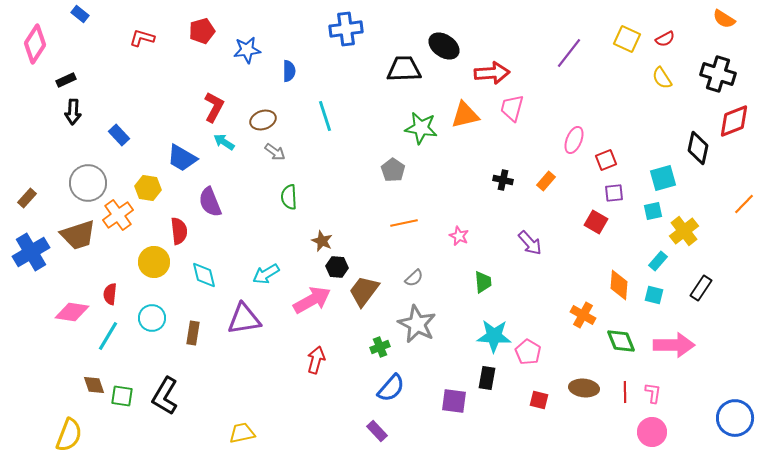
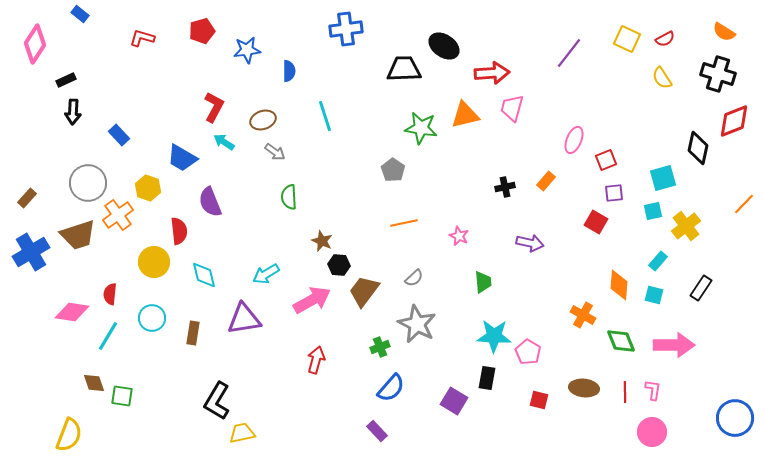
orange semicircle at (724, 19): moved 13 px down
black cross at (503, 180): moved 2 px right, 7 px down; rotated 24 degrees counterclockwise
yellow hexagon at (148, 188): rotated 10 degrees clockwise
yellow cross at (684, 231): moved 2 px right, 5 px up
purple arrow at (530, 243): rotated 36 degrees counterclockwise
black hexagon at (337, 267): moved 2 px right, 2 px up
brown diamond at (94, 385): moved 2 px up
pink L-shape at (653, 393): moved 3 px up
black L-shape at (165, 396): moved 52 px right, 5 px down
purple square at (454, 401): rotated 24 degrees clockwise
